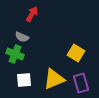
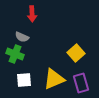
red arrow: rotated 147 degrees clockwise
yellow square: rotated 18 degrees clockwise
